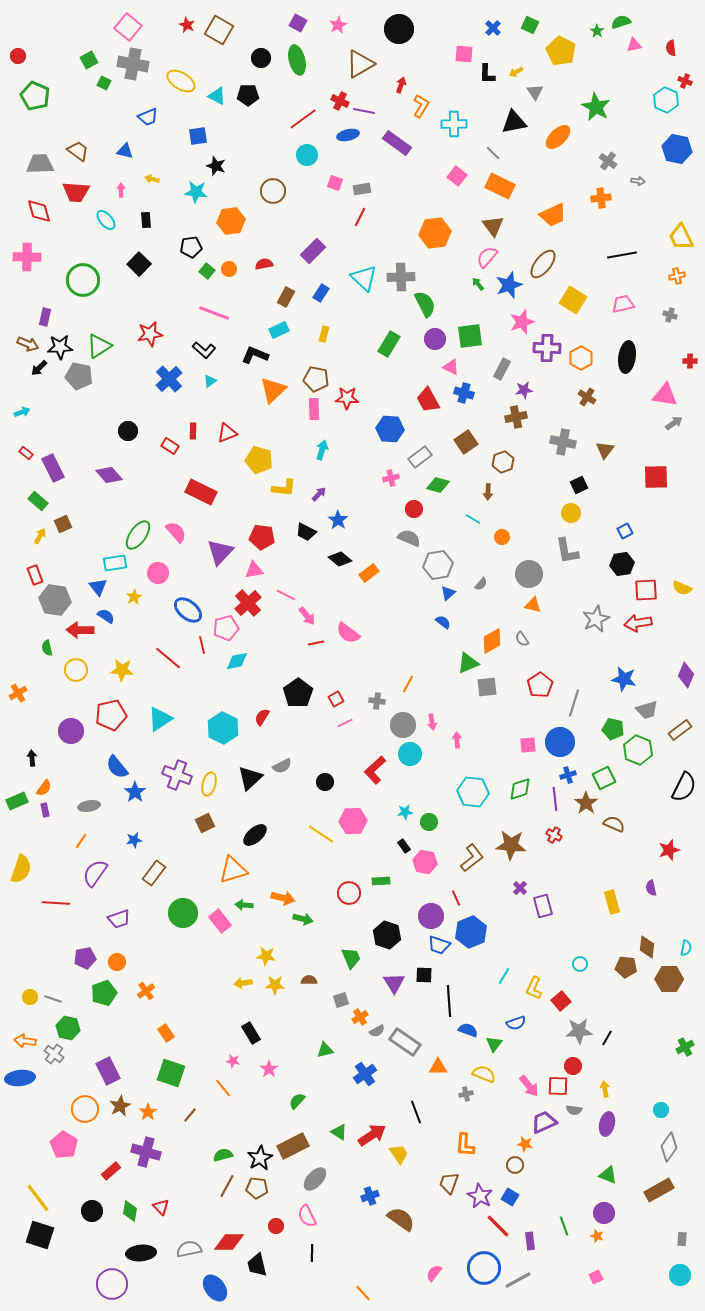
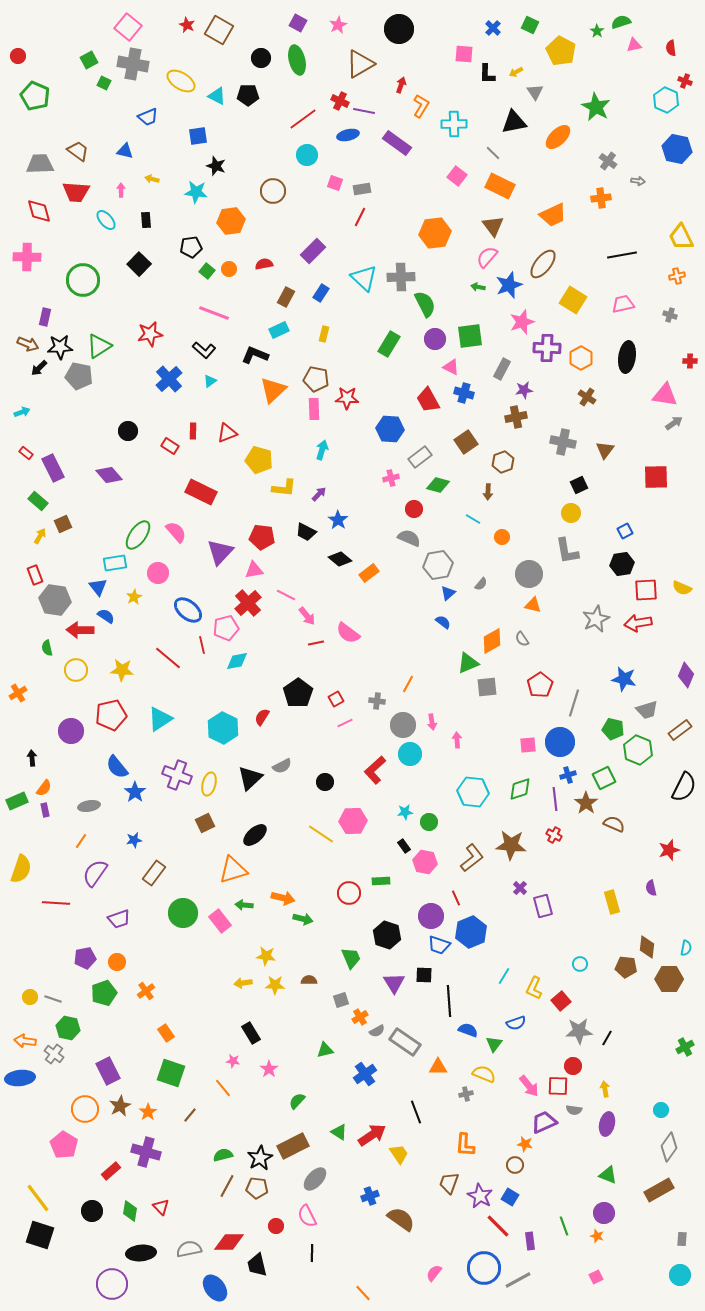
green arrow at (478, 284): moved 3 px down; rotated 40 degrees counterclockwise
